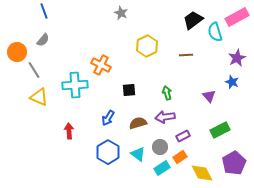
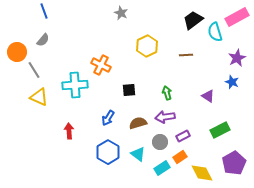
purple triangle: moved 1 px left; rotated 16 degrees counterclockwise
gray circle: moved 5 px up
